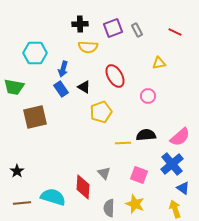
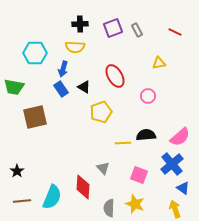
yellow semicircle: moved 13 px left
gray triangle: moved 1 px left, 5 px up
cyan semicircle: moved 1 px left; rotated 95 degrees clockwise
brown line: moved 2 px up
